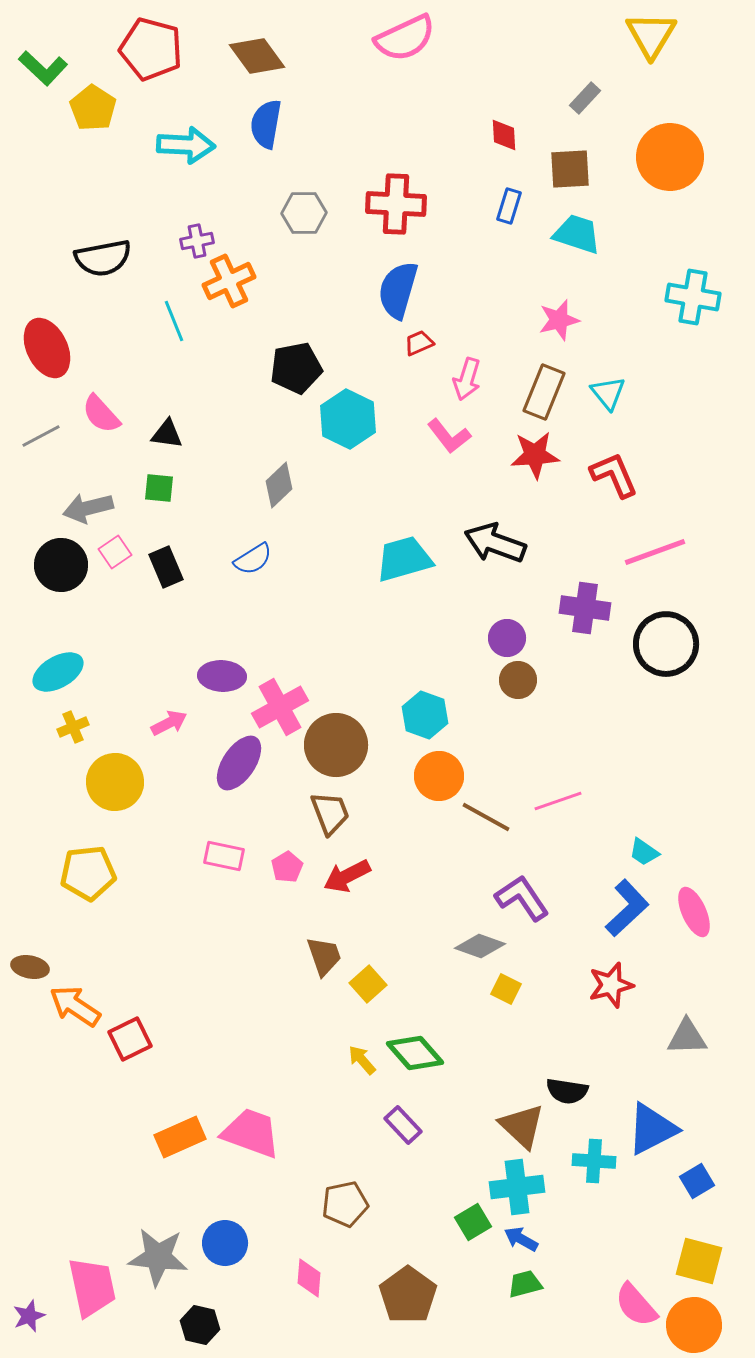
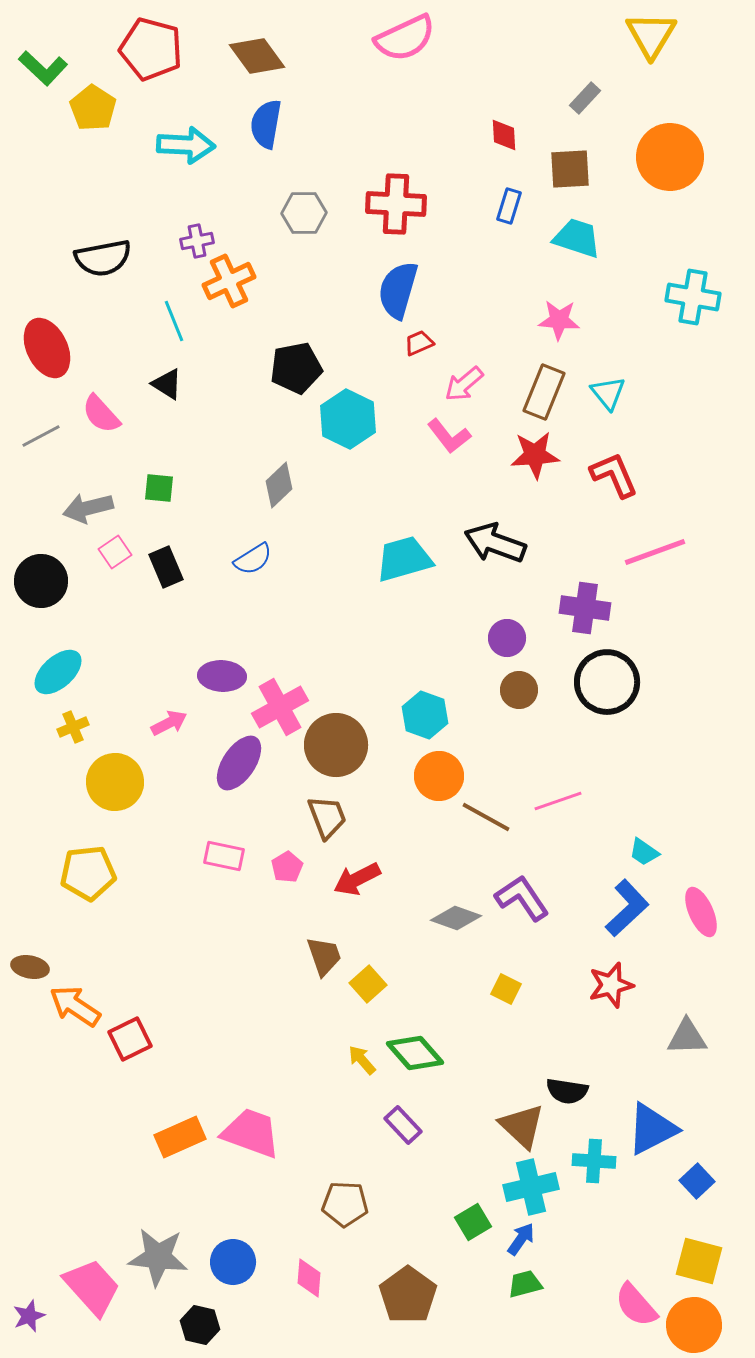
cyan trapezoid at (577, 234): moved 4 px down
pink star at (559, 320): rotated 18 degrees clockwise
pink arrow at (467, 379): moved 3 px left, 5 px down; rotated 33 degrees clockwise
black triangle at (167, 434): moved 50 px up; rotated 24 degrees clockwise
black circle at (61, 565): moved 20 px left, 16 px down
black circle at (666, 644): moved 59 px left, 38 px down
cyan ellipse at (58, 672): rotated 12 degrees counterclockwise
brown circle at (518, 680): moved 1 px right, 10 px down
brown trapezoid at (330, 813): moved 3 px left, 4 px down
red arrow at (347, 876): moved 10 px right, 3 px down
pink ellipse at (694, 912): moved 7 px right
gray diamond at (480, 946): moved 24 px left, 28 px up
blue square at (697, 1181): rotated 12 degrees counterclockwise
cyan cross at (517, 1187): moved 14 px right; rotated 6 degrees counterclockwise
brown pentagon at (345, 1204): rotated 15 degrees clockwise
blue arrow at (521, 1239): rotated 96 degrees clockwise
blue circle at (225, 1243): moved 8 px right, 19 px down
pink trapezoid at (92, 1287): rotated 30 degrees counterclockwise
